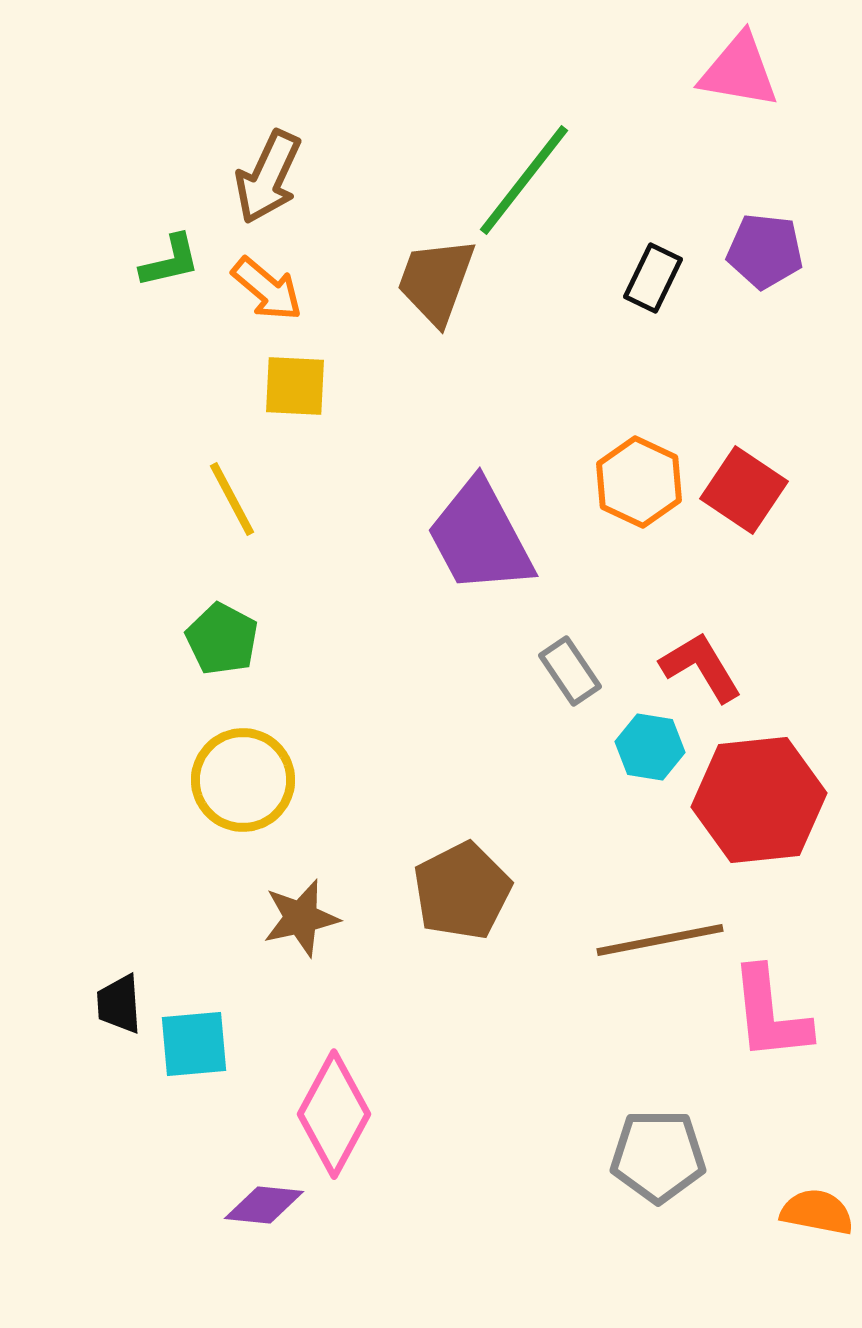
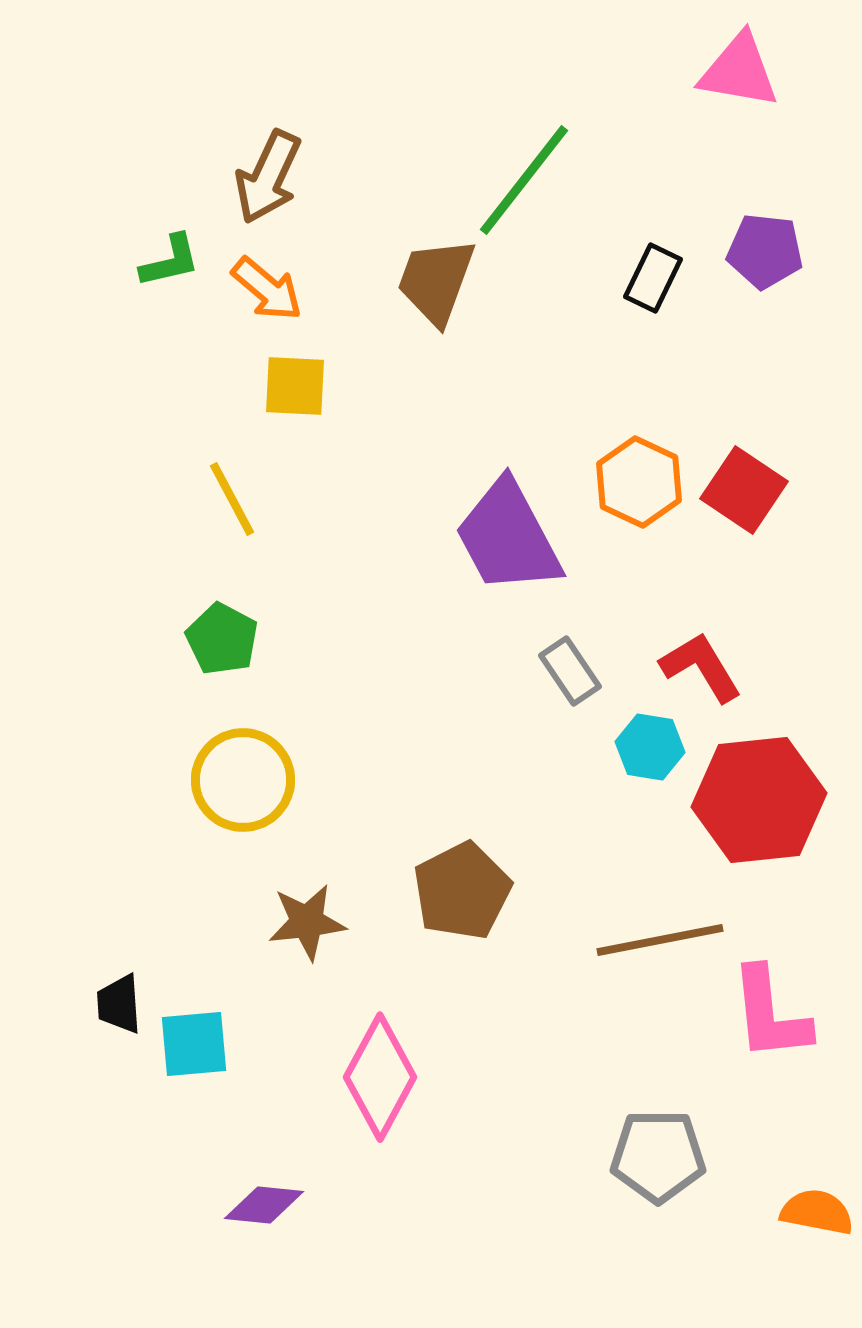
purple trapezoid: moved 28 px right
brown star: moved 6 px right, 4 px down; rotated 6 degrees clockwise
pink diamond: moved 46 px right, 37 px up
